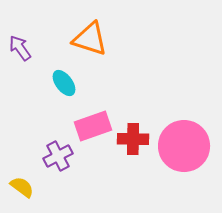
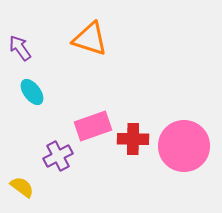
cyan ellipse: moved 32 px left, 9 px down
